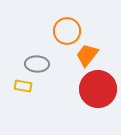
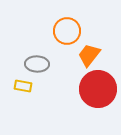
orange trapezoid: moved 2 px right
